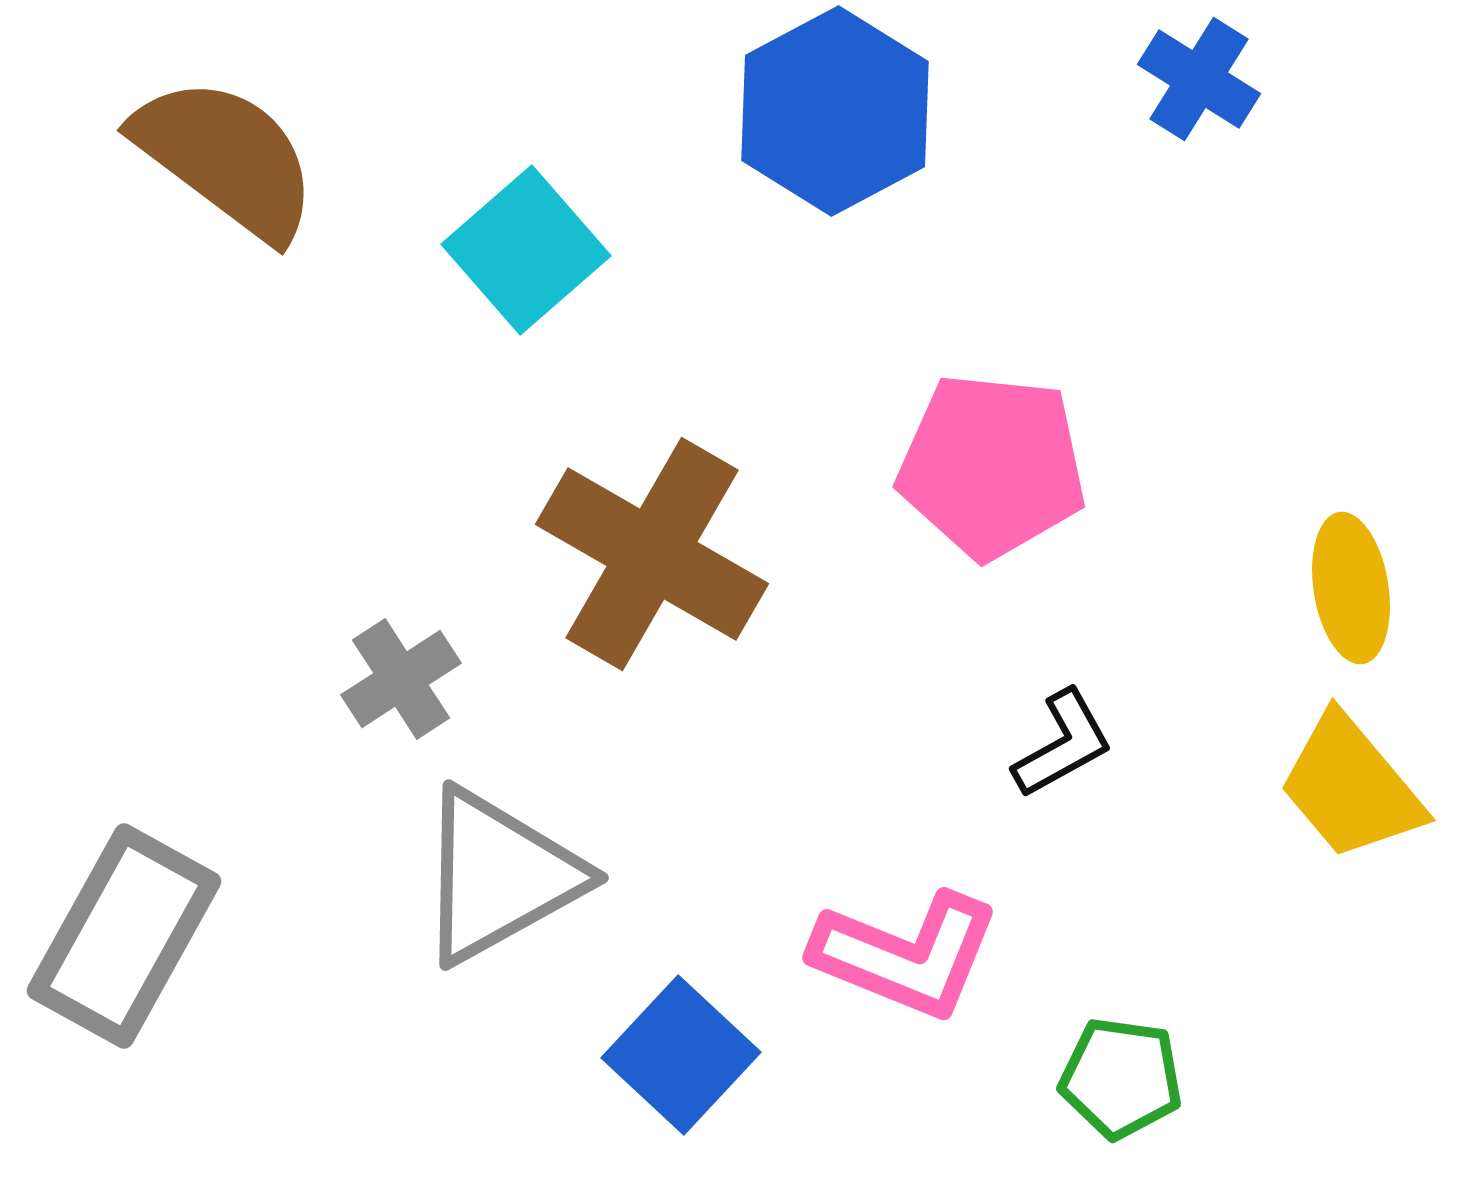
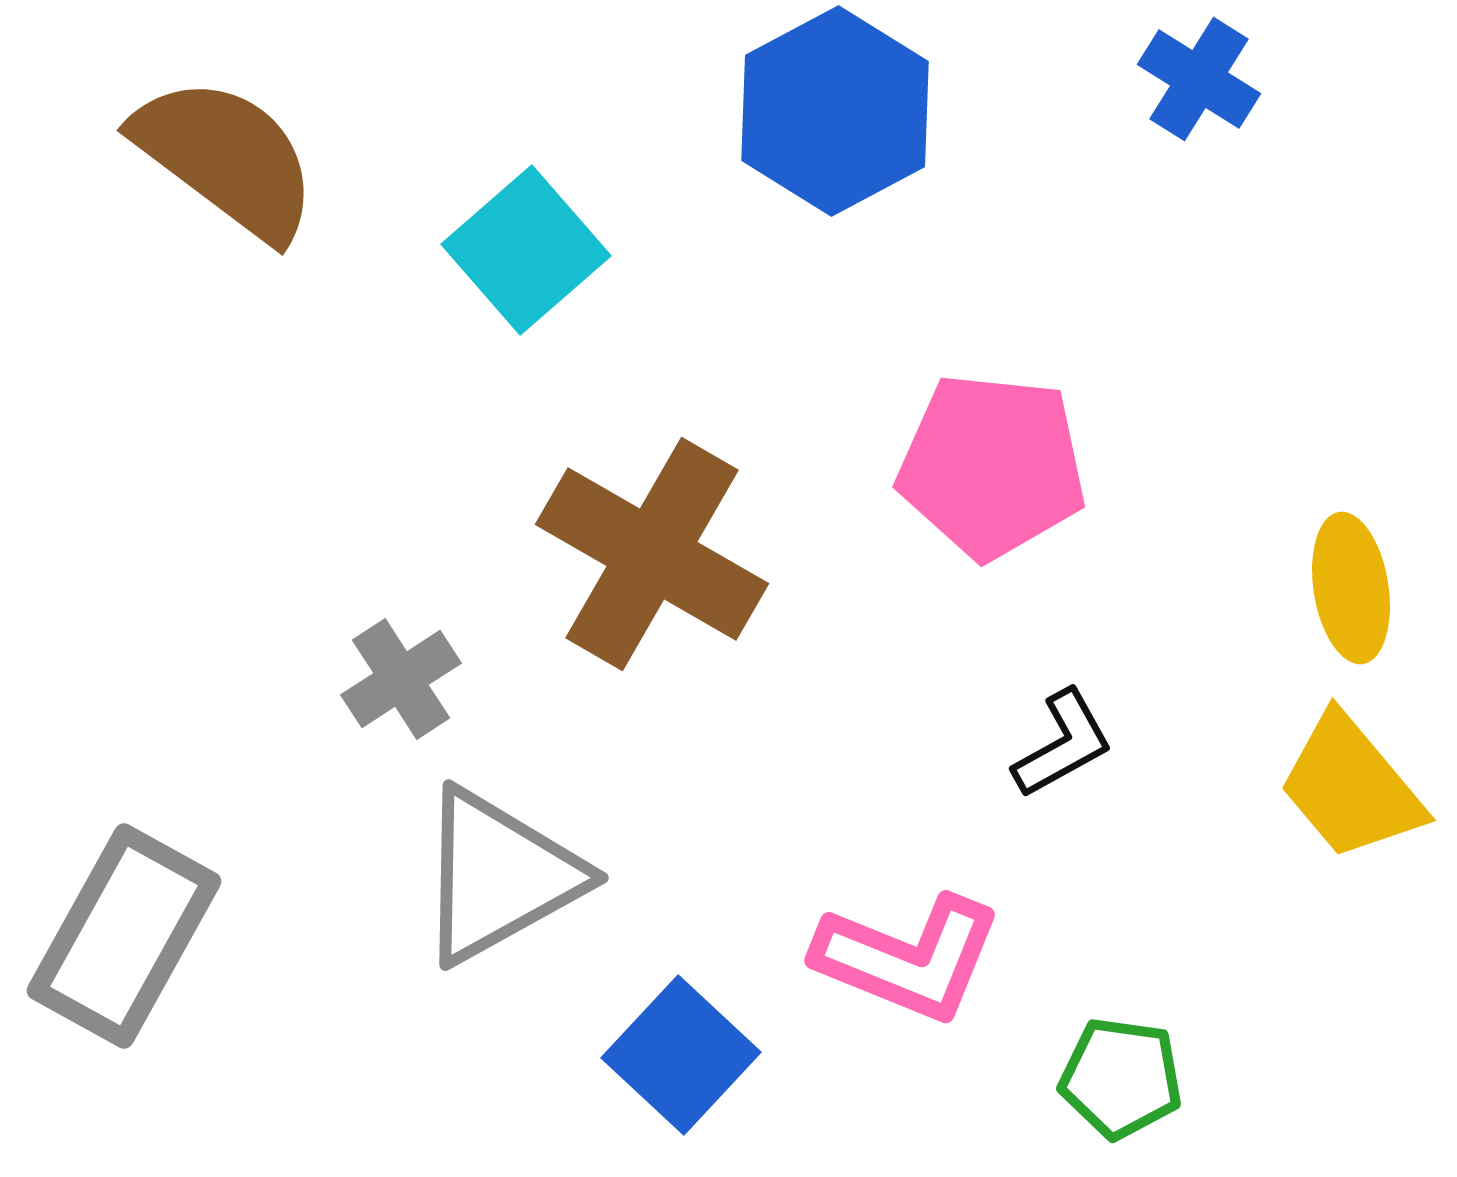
pink L-shape: moved 2 px right, 3 px down
